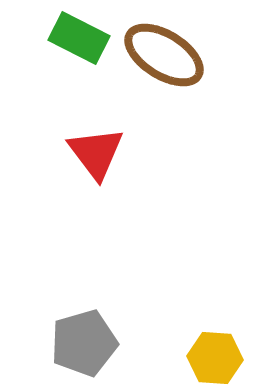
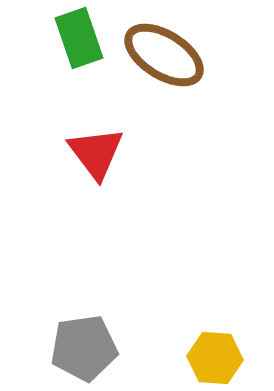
green rectangle: rotated 44 degrees clockwise
gray pentagon: moved 5 px down; rotated 8 degrees clockwise
